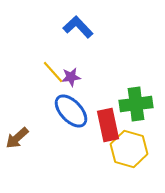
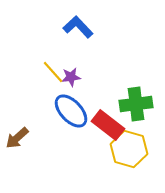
red rectangle: rotated 40 degrees counterclockwise
